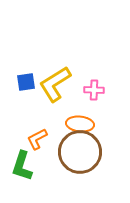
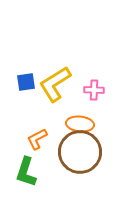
green L-shape: moved 4 px right, 6 px down
